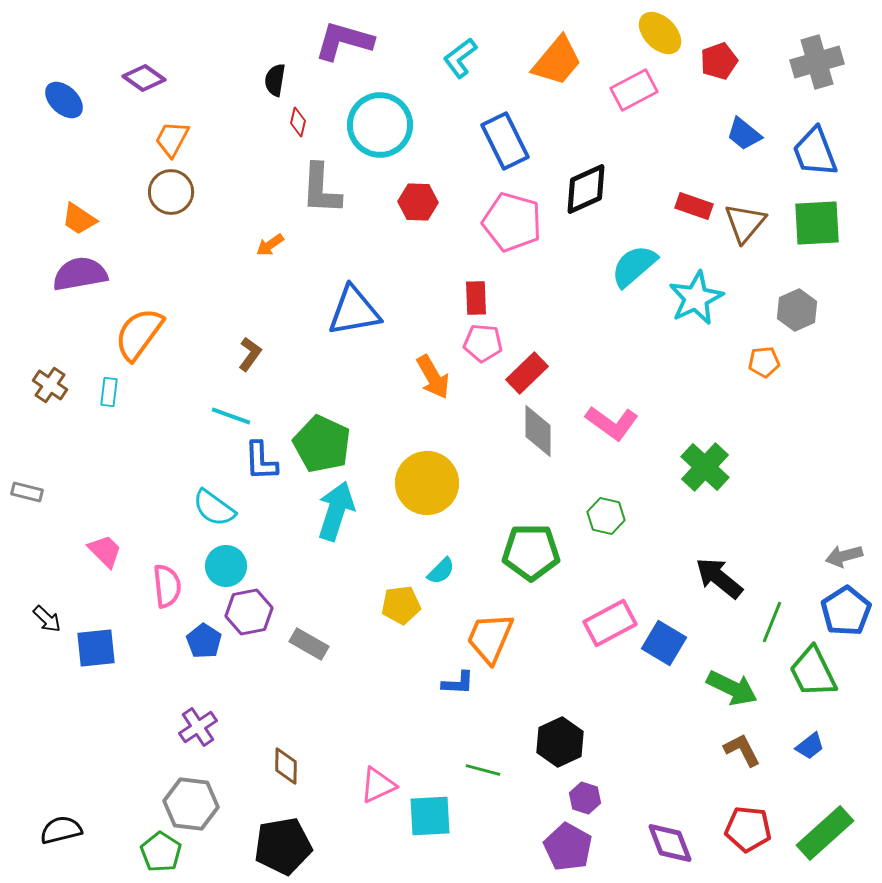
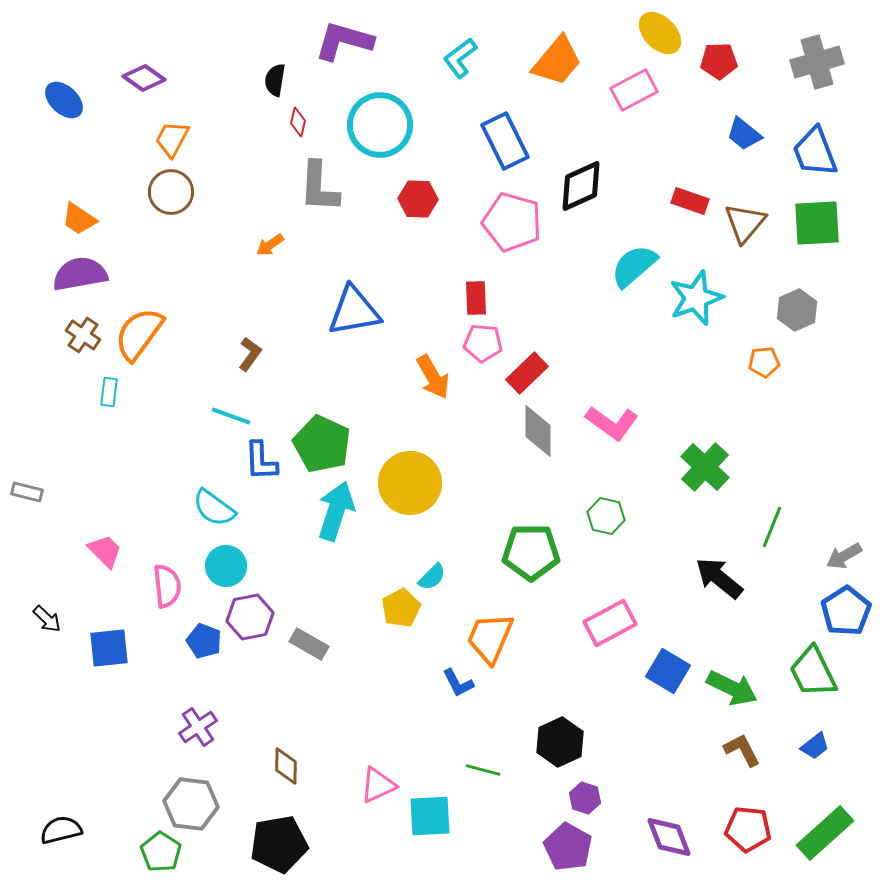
red pentagon at (719, 61): rotated 18 degrees clockwise
gray L-shape at (321, 189): moved 2 px left, 2 px up
black diamond at (586, 189): moved 5 px left, 3 px up
red hexagon at (418, 202): moved 3 px up
red rectangle at (694, 206): moved 4 px left, 5 px up
cyan star at (696, 298): rotated 6 degrees clockwise
brown cross at (50, 385): moved 33 px right, 50 px up
yellow circle at (427, 483): moved 17 px left
gray arrow at (844, 556): rotated 15 degrees counterclockwise
cyan semicircle at (441, 571): moved 9 px left, 6 px down
yellow pentagon at (401, 605): moved 3 px down; rotated 21 degrees counterclockwise
purple hexagon at (249, 612): moved 1 px right, 5 px down
green line at (772, 622): moved 95 px up
blue pentagon at (204, 641): rotated 12 degrees counterclockwise
blue square at (664, 643): moved 4 px right, 28 px down
blue square at (96, 648): moved 13 px right
blue L-shape at (458, 683): rotated 60 degrees clockwise
blue trapezoid at (810, 746): moved 5 px right
purple diamond at (670, 843): moved 1 px left, 6 px up
black pentagon at (283, 846): moved 4 px left, 2 px up
